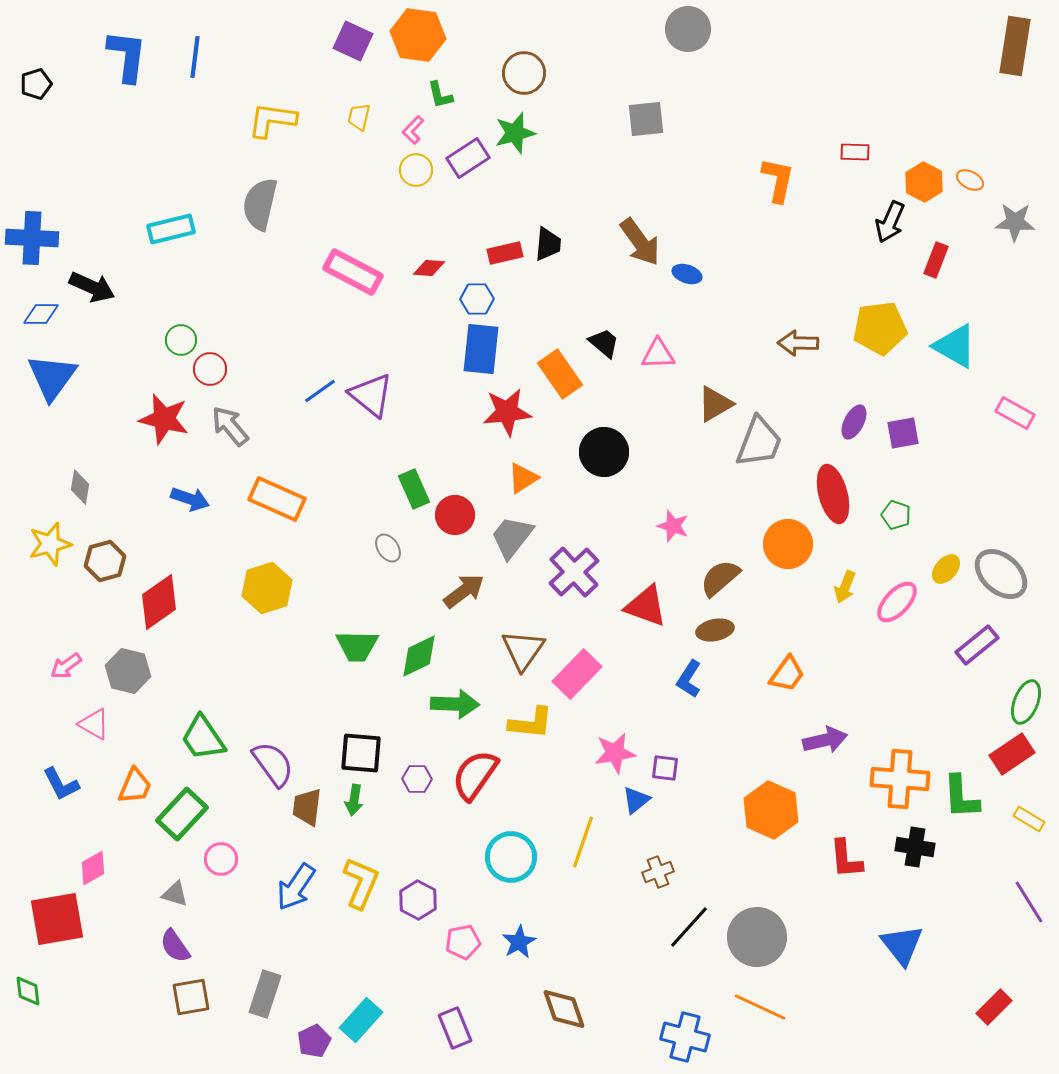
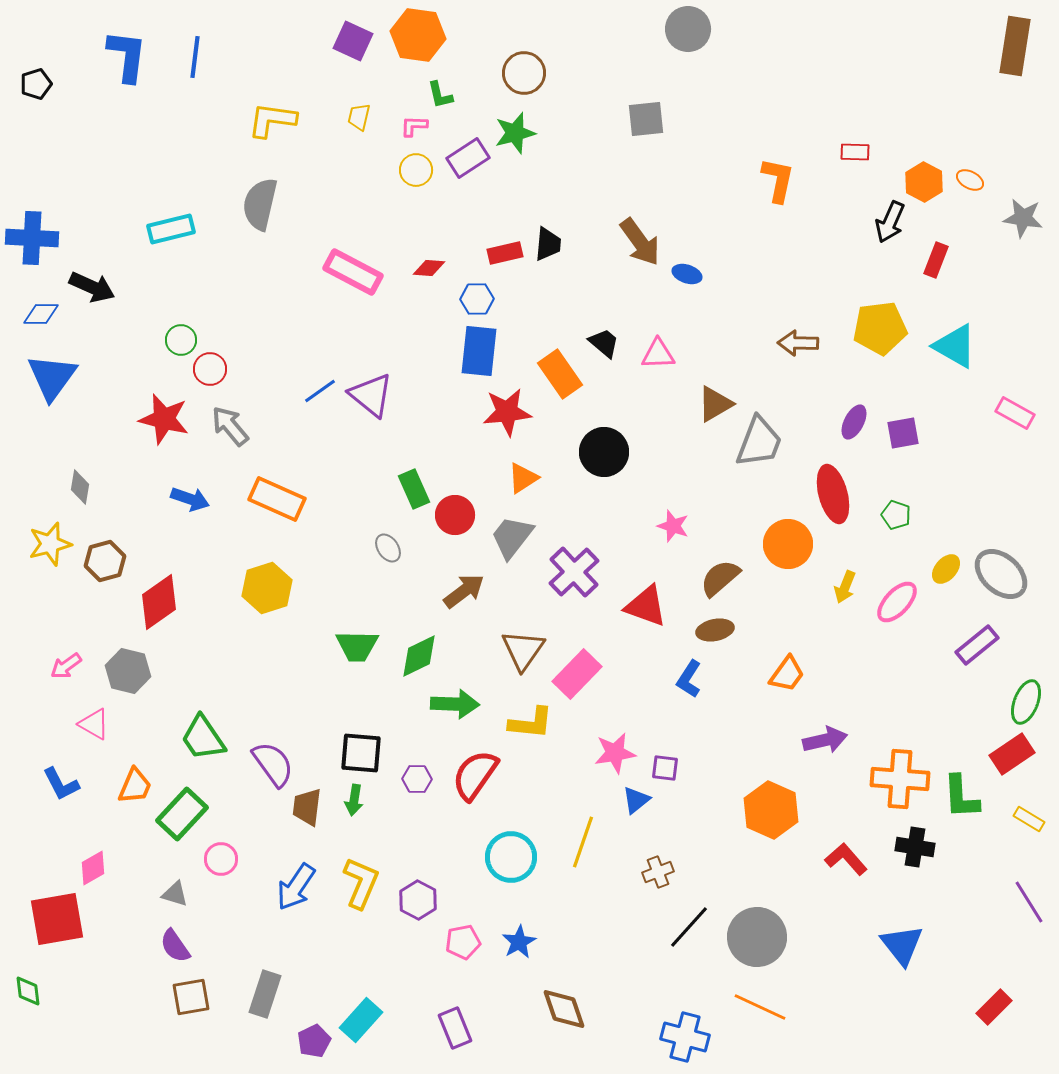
pink L-shape at (413, 130): moved 1 px right, 4 px up; rotated 48 degrees clockwise
gray star at (1015, 222): moved 8 px right, 4 px up; rotated 6 degrees clockwise
blue rectangle at (481, 349): moved 2 px left, 2 px down
red L-shape at (846, 859): rotated 144 degrees clockwise
